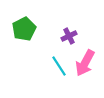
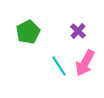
green pentagon: moved 4 px right, 3 px down
purple cross: moved 9 px right, 5 px up; rotated 21 degrees counterclockwise
